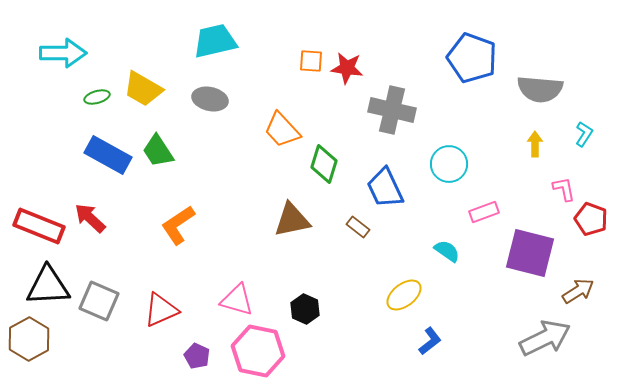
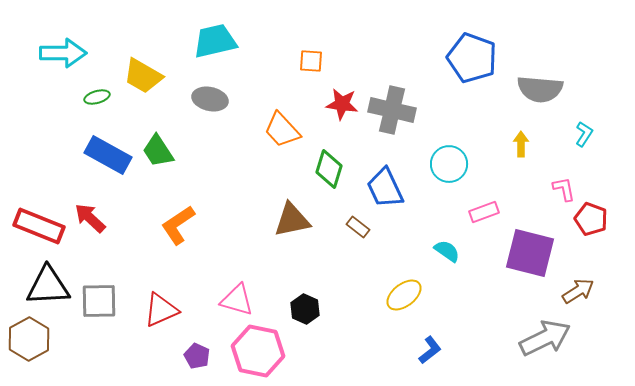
red star: moved 5 px left, 36 px down
yellow trapezoid: moved 13 px up
yellow arrow: moved 14 px left
green diamond: moved 5 px right, 5 px down
gray square: rotated 24 degrees counterclockwise
blue L-shape: moved 9 px down
